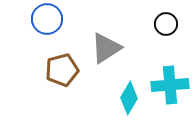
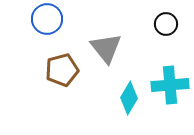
gray triangle: rotated 36 degrees counterclockwise
